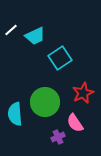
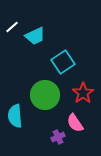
white line: moved 1 px right, 3 px up
cyan square: moved 3 px right, 4 px down
red star: rotated 10 degrees counterclockwise
green circle: moved 7 px up
cyan semicircle: moved 2 px down
